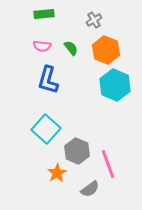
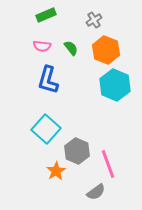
green rectangle: moved 2 px right, 1 px down; rotated 18 degrees counterclockwise
orange star: moved 1 px left, 2 px up
gray semicircle: moved 6 px right, 3 px down
